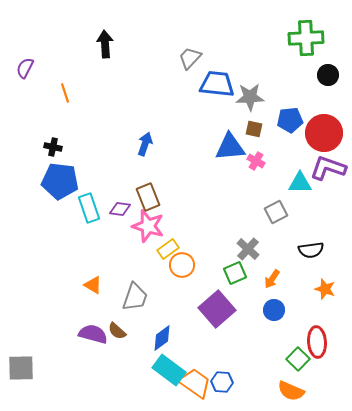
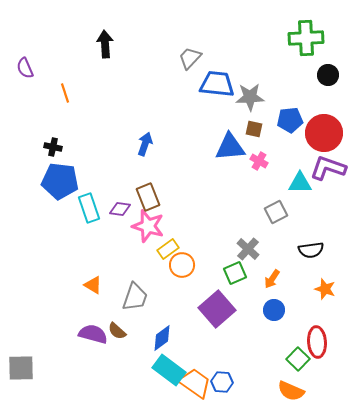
purple semicircle at (25, 68): rotated 50 degrees counterclockwise
pink cross at (256, 161): moved 3 px right
